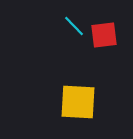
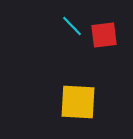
cyan line: moved 2 px left
